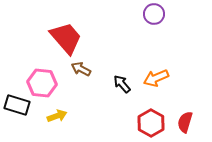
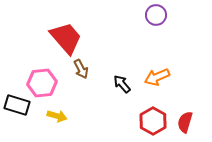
purple circle: moved 2 px right, 1 px down
brown arrow: rotated 144 degrees counterclockwise
orange arrow: moved 1 px right, 1 px up
pink hexagon: rotated 12 degrees counterclockwise
yellow arrow: rotated 36 degrees clockwise
red hexagon: moved 2 px right, 2 px up
